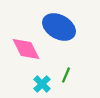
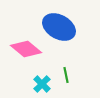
pink diamond: rotated 24 degrees counterclockwise
green line: rotated 35 degrees counterclockwise
